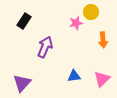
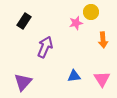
pink triangle: rotated 18 degrees counterclockwise
purple triangle: moved 1 px right, 1 px up
